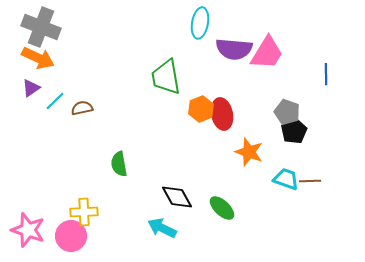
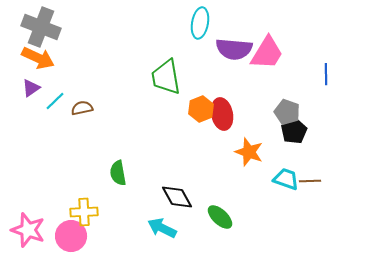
green semicircle: moved 1 px left, 9 px down
green ellipse: moved 2 px left, 9 px down
